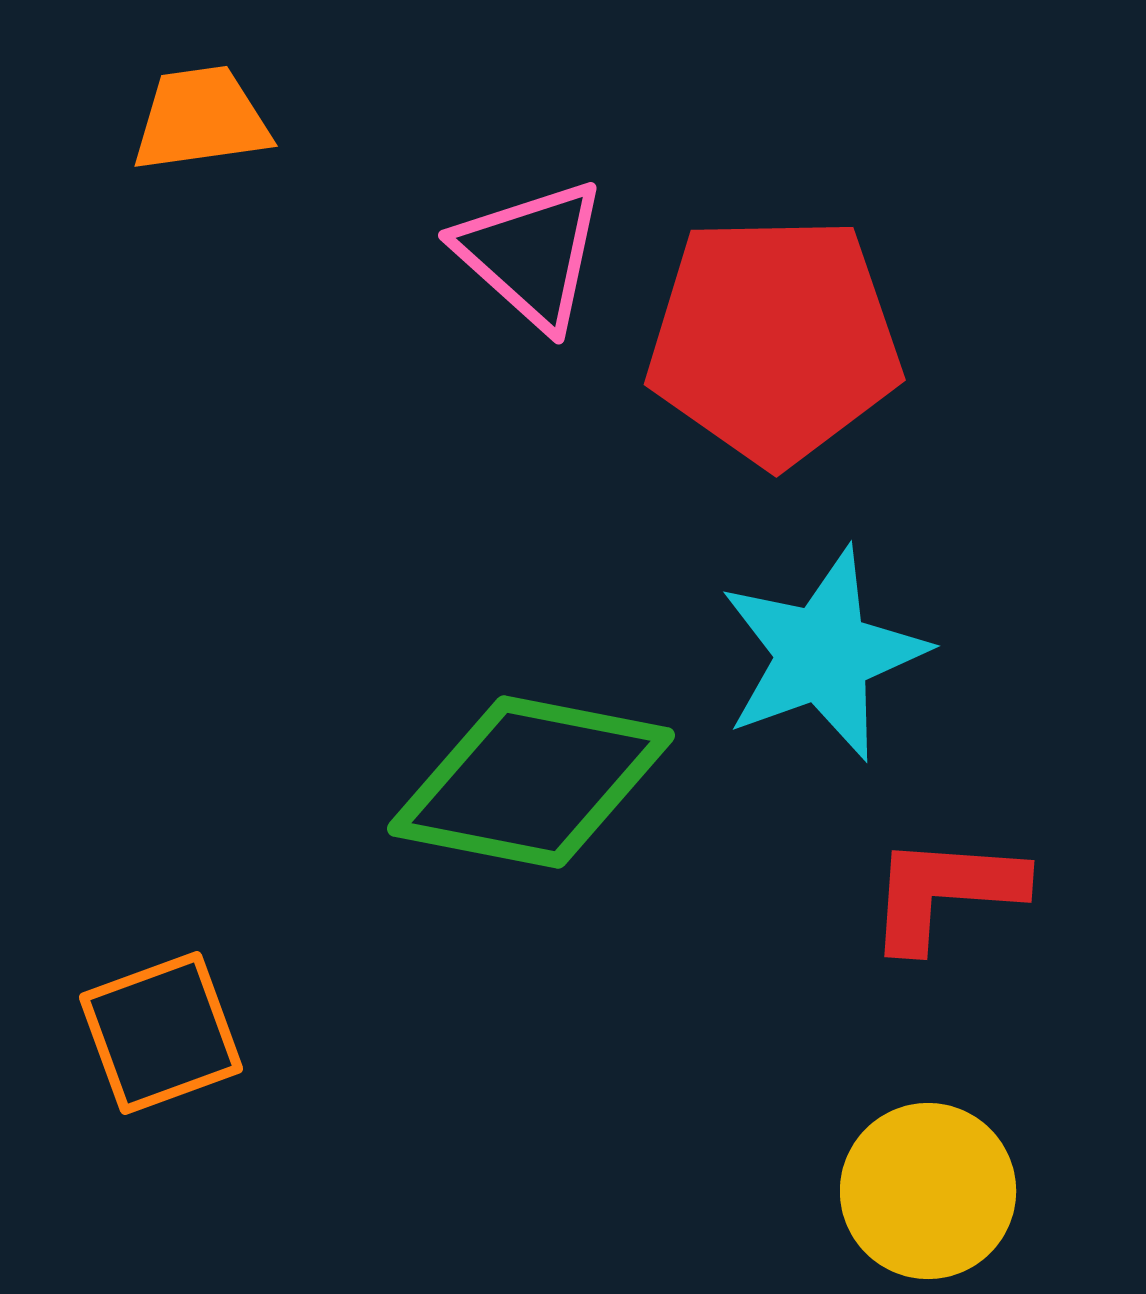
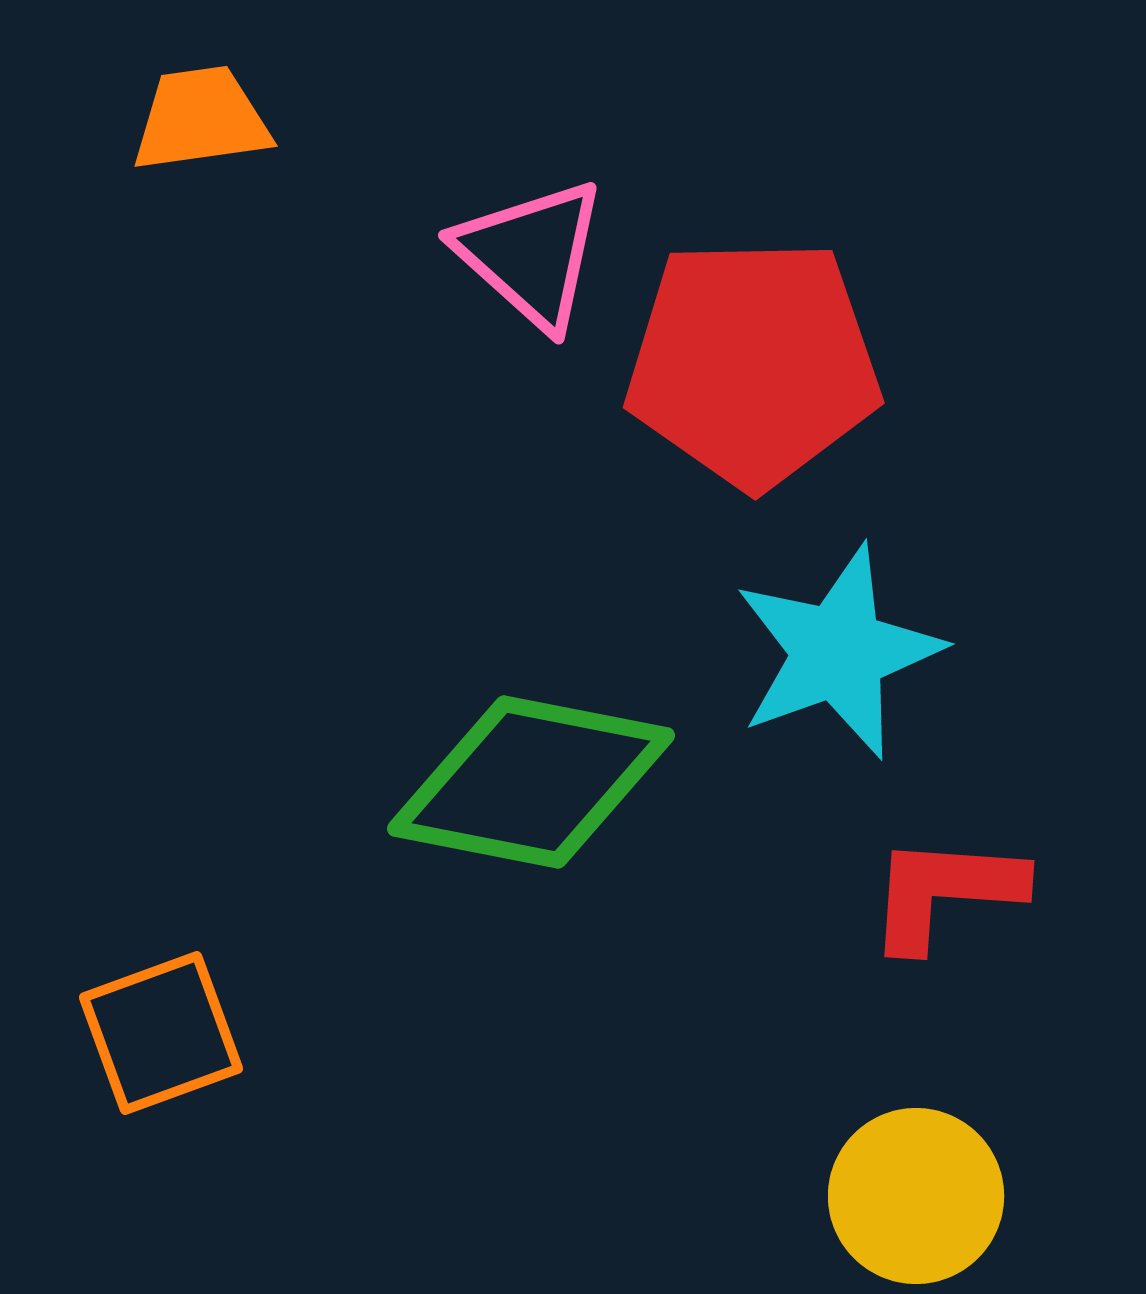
red pentagon: moved 21 px left, 23 px down
cyan star: moved 15 px right, 2 px up
yellow circle: moved 12 px left, 5 px down
